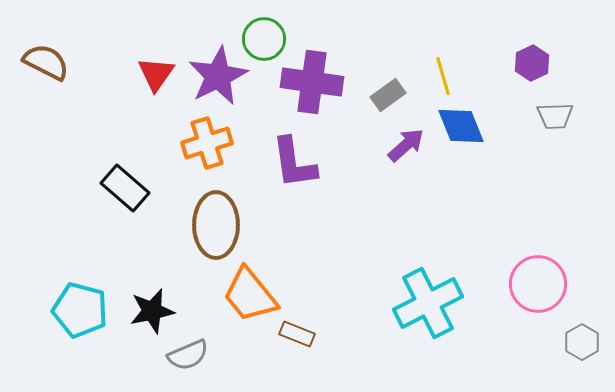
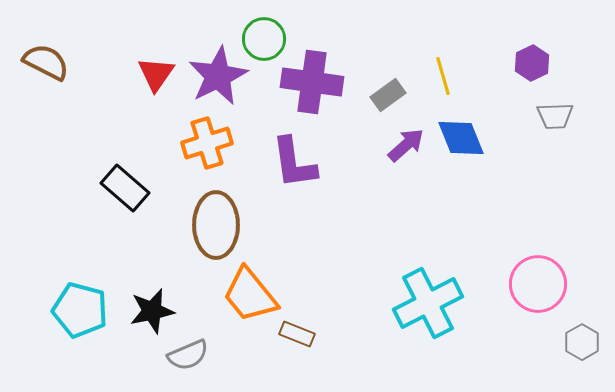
blue diamond: moved 12 px down
